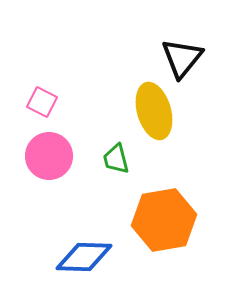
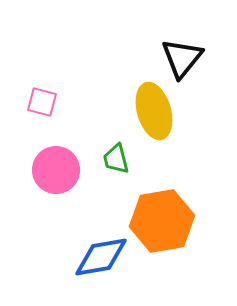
pink square: rotated 12 degrees counterclockwise
pink circle: moved 7 px right, 14 px down
orange hexagon: moved 2 px left, 1 px down
blue diamond: moved 17 px right; rotated 12 degrees counterclockwise
